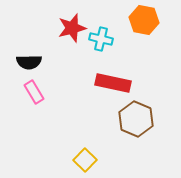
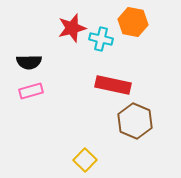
orange hexagon: moved 11 px left, 2 px down
red rectangle: moved 2 px down
pink rectangle: moved 3 px left, 1 px up; rotated 75 degrees counterclockwise
brown hexagon: moved 1 px left, 2 px down
